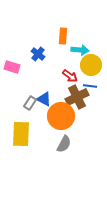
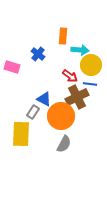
blue line: moved 2 px up
gray rectangle: moved 3 px right, 9 px down
